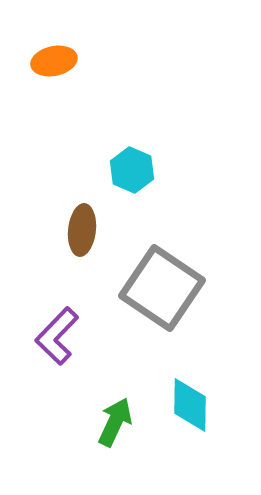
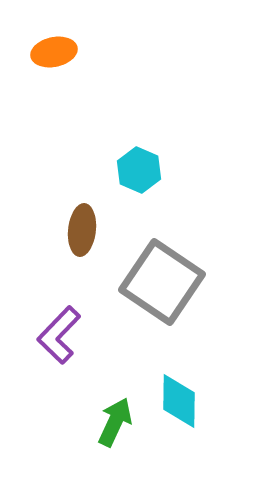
orange ellipse: moved 9 px up
cyan hexagon: moved 7 px right
gray square: moved 6 px up
purple L-shape: moved 2 px right, 1 px up
cyan diamond: moved 11 px left, 4 px up
